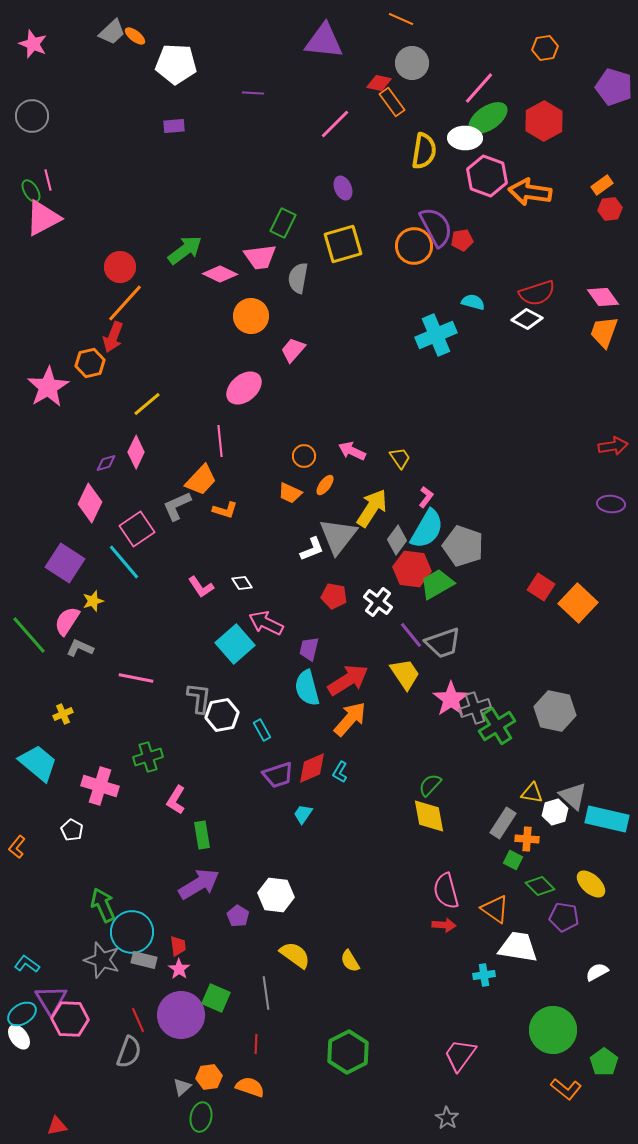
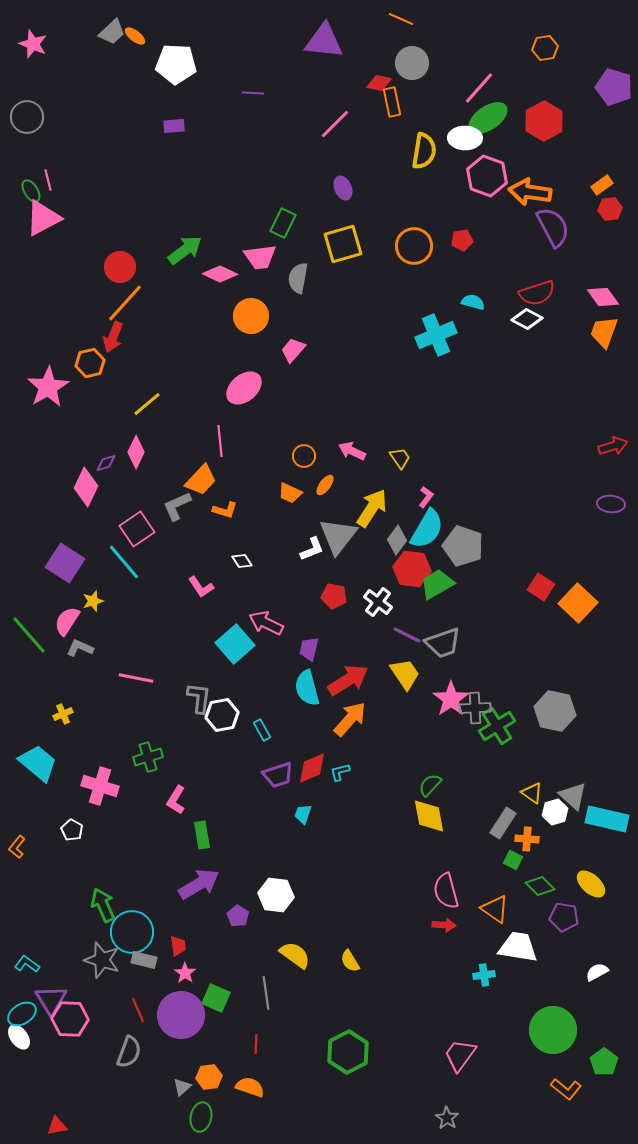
orange rectangle at (392, 102): rotated 24 degrees clockwise
gray circle at (32, 116): moved 5 px left, 1 px down
purple semicircle at (436, 227): moved 117 px right
red arrow at (613, 446): rotated 8 degrees counterclockwise
pink diamond at (90, 503): moved 4 px left, 16 px up
white diamond at (242, 583): moved 22 px up
purple line at (411, 635): moved 4 px left; rotated 24 degrees counterclockwise
gray cross at (475, 708): rotated 16 degrees clockwise
cyan L-shape at (340, 772): rotated 45 degrees clockwise
yellow triangle at (532, 793): rotated 25 degrees clockwise
cyan trapezoid at (303, 814): rotated 15 degrees counterclockwise
pink star at (179, 969): moved 6 px right, 4 px down
red line at (138, 1020): moved 10 px up
